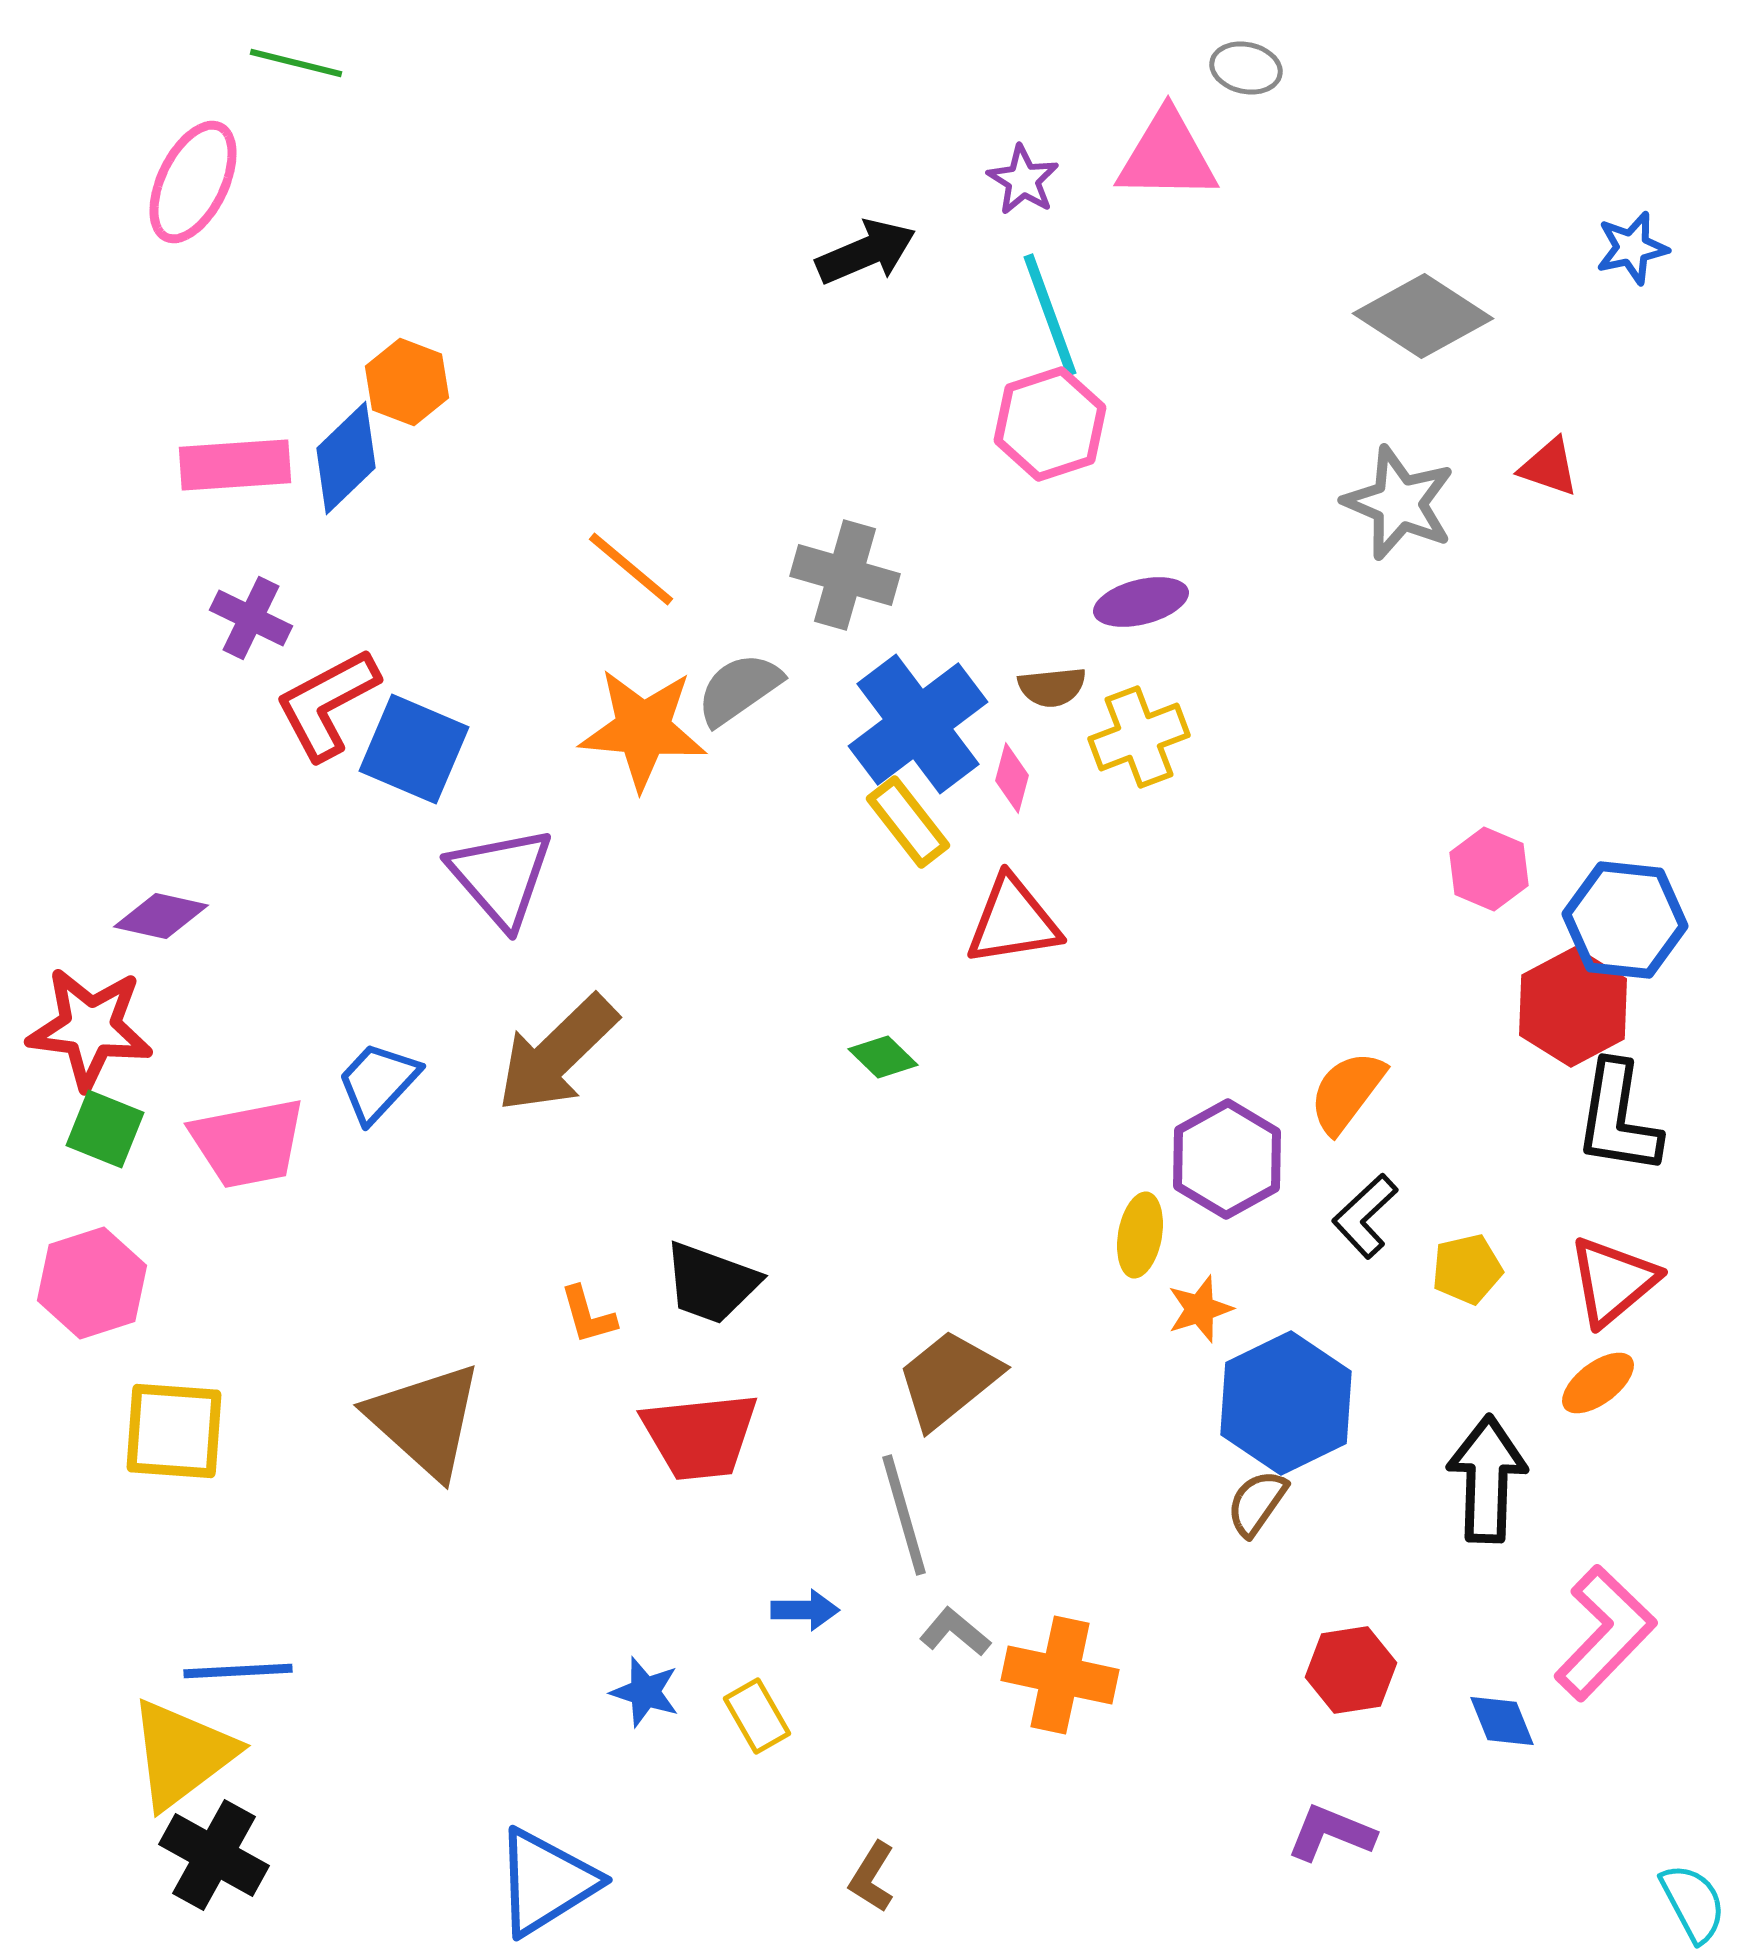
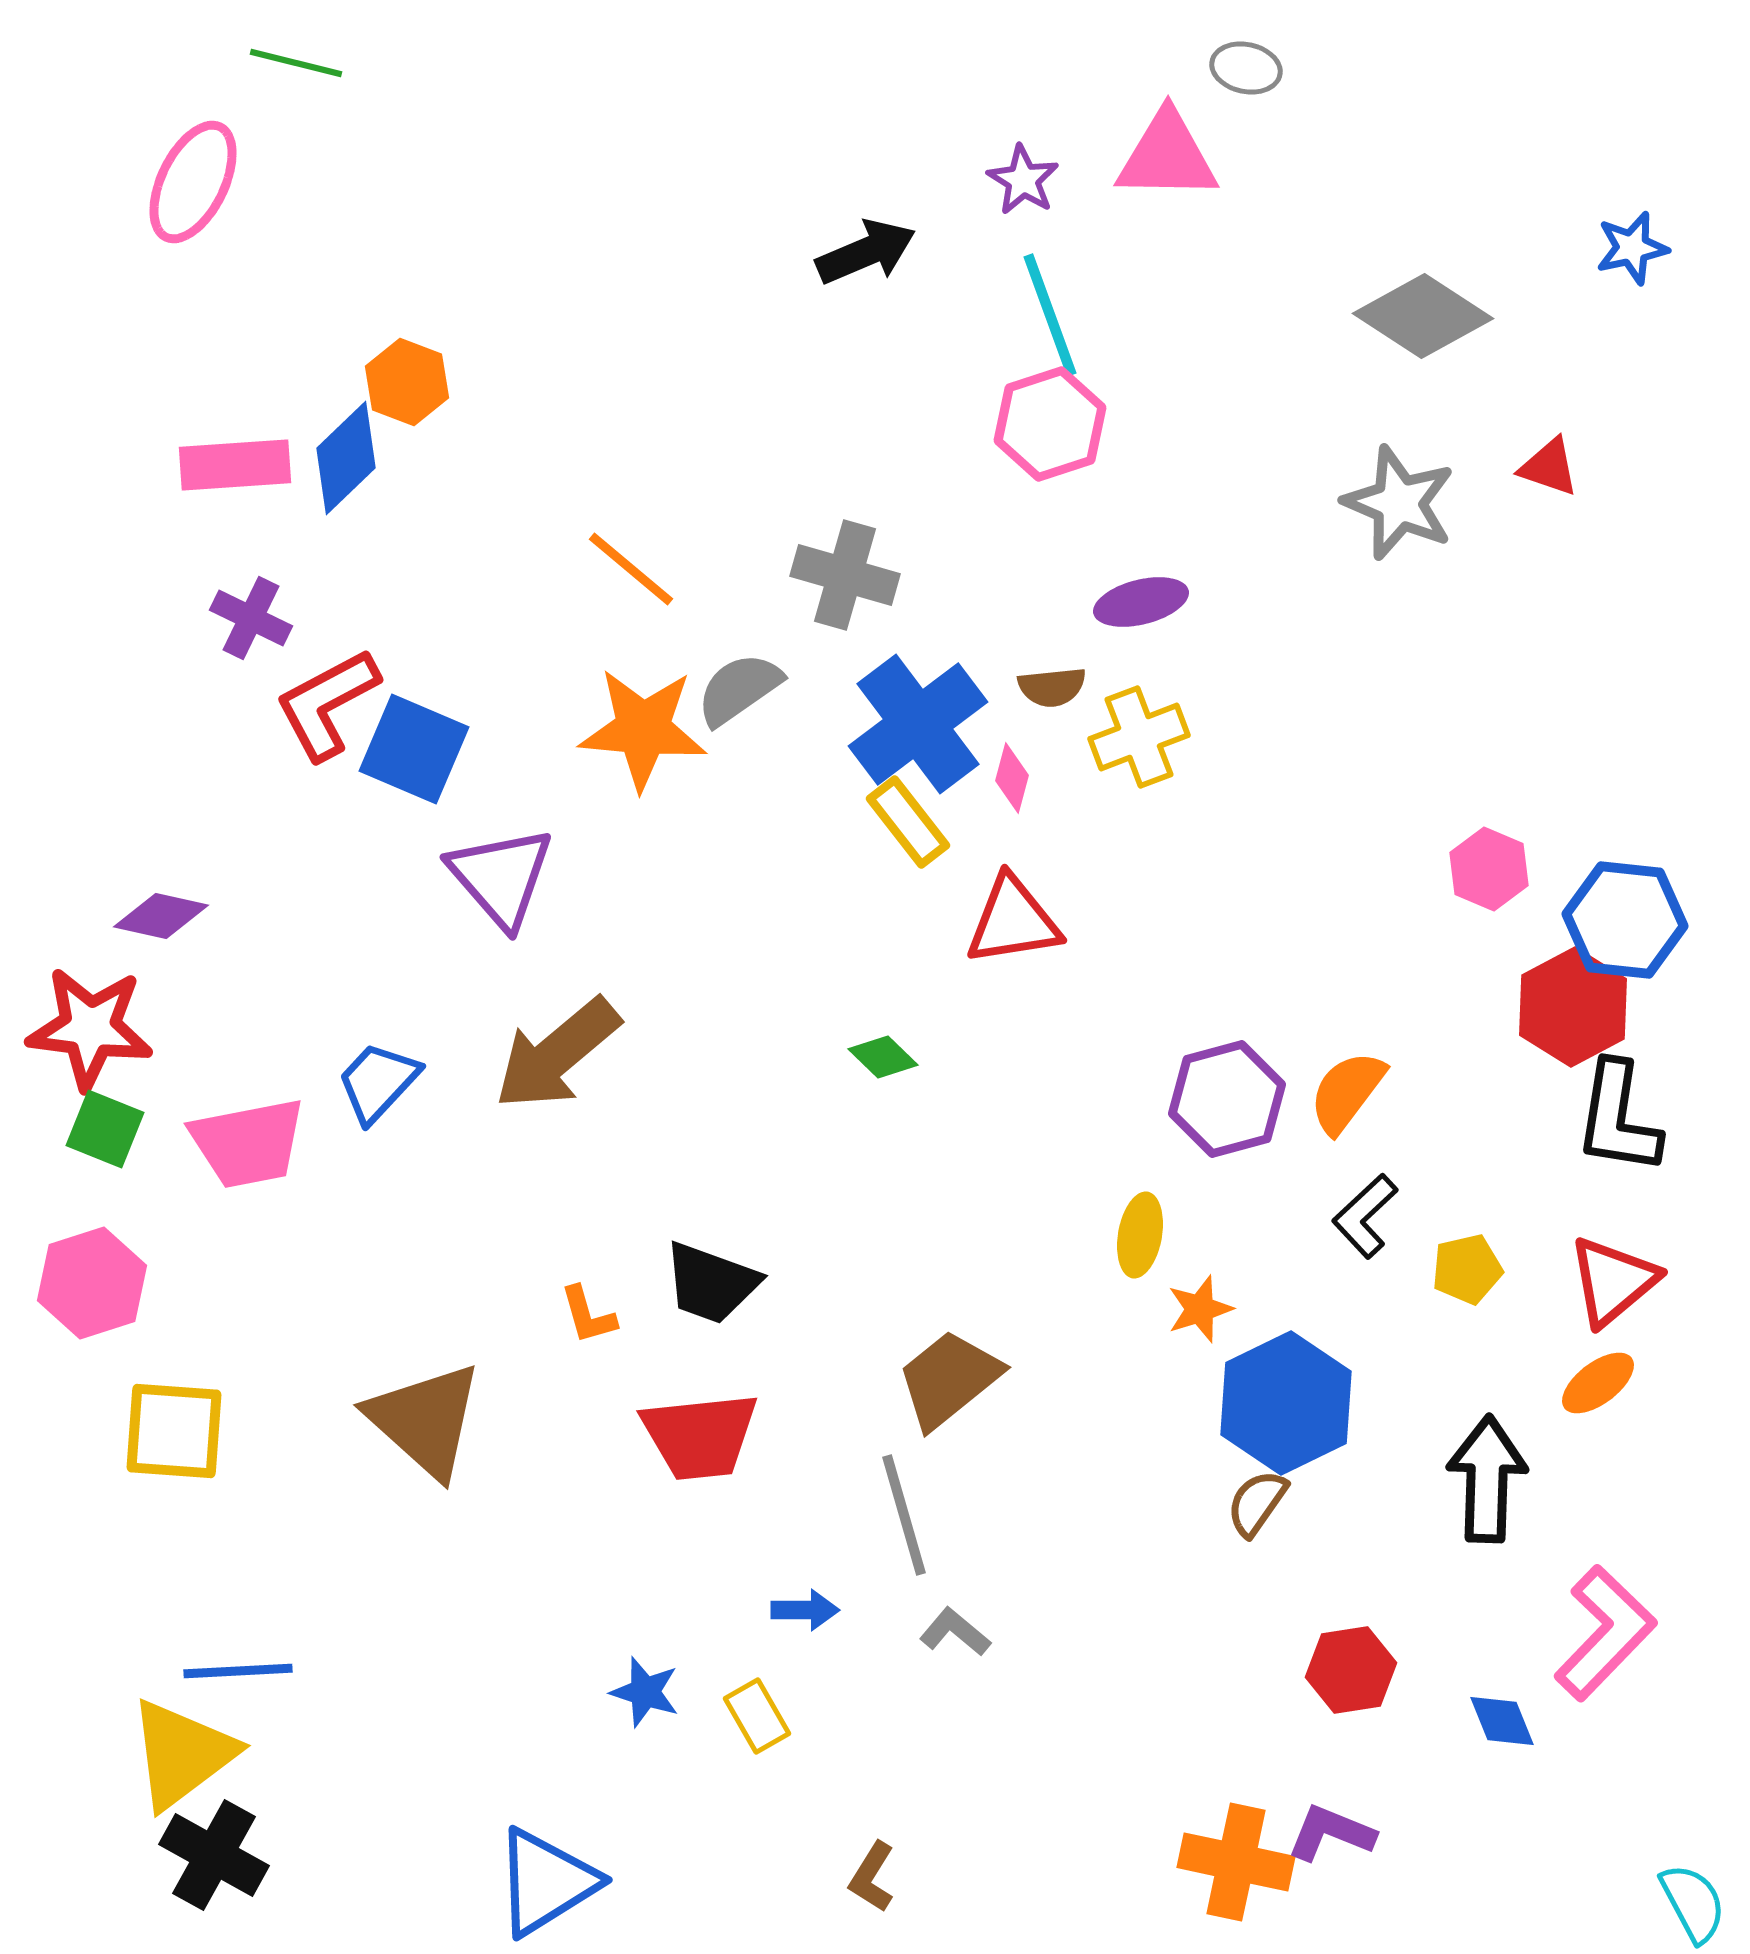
brown arrow at (557, 1054): rotated 4 degrees clockwise
purple hexagon at (1227, 1159): moved 60 px up; rotated 14 degrees clockwise
orange cross at (1060, 1675): moved 176 px right, 187 px down
